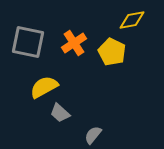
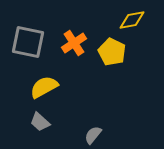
gray trapezoid: moved 20 px left, 9 px down
